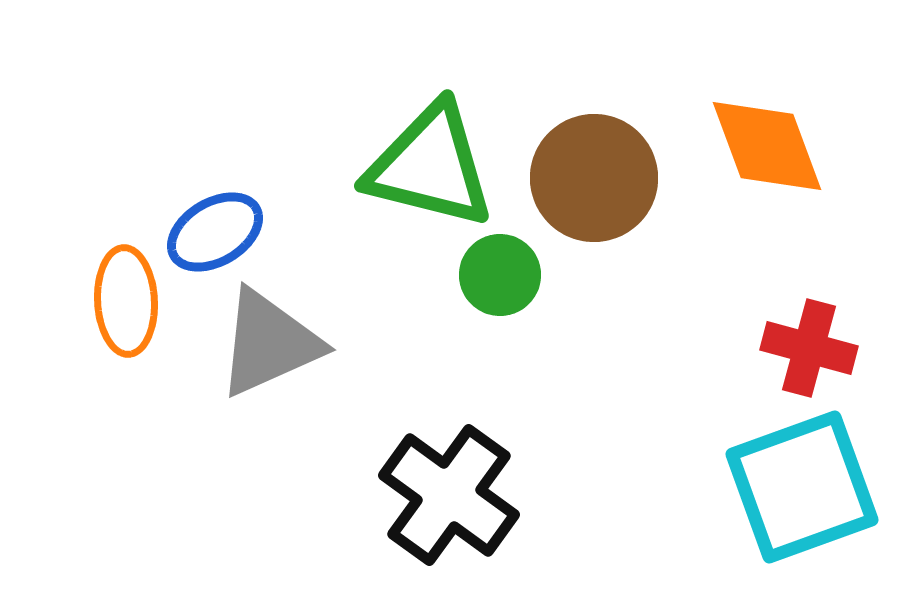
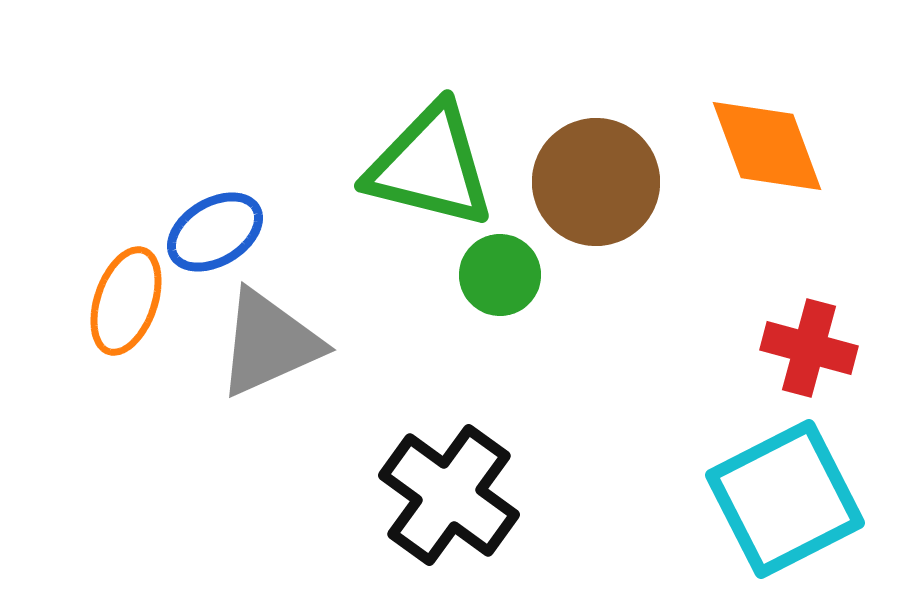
brown circle: moved 2 px right, 4 px down
orange ellipse: rotated 22 degrees clockwise
cyan square: moved 17 px left, 12 px down; rotated 7 degrees counterclockwise
